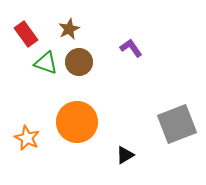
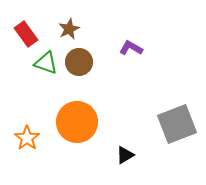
purple L-shape: rotated 25 degrees counterclockwise
orange star: rotated 10 degrees clockwise
